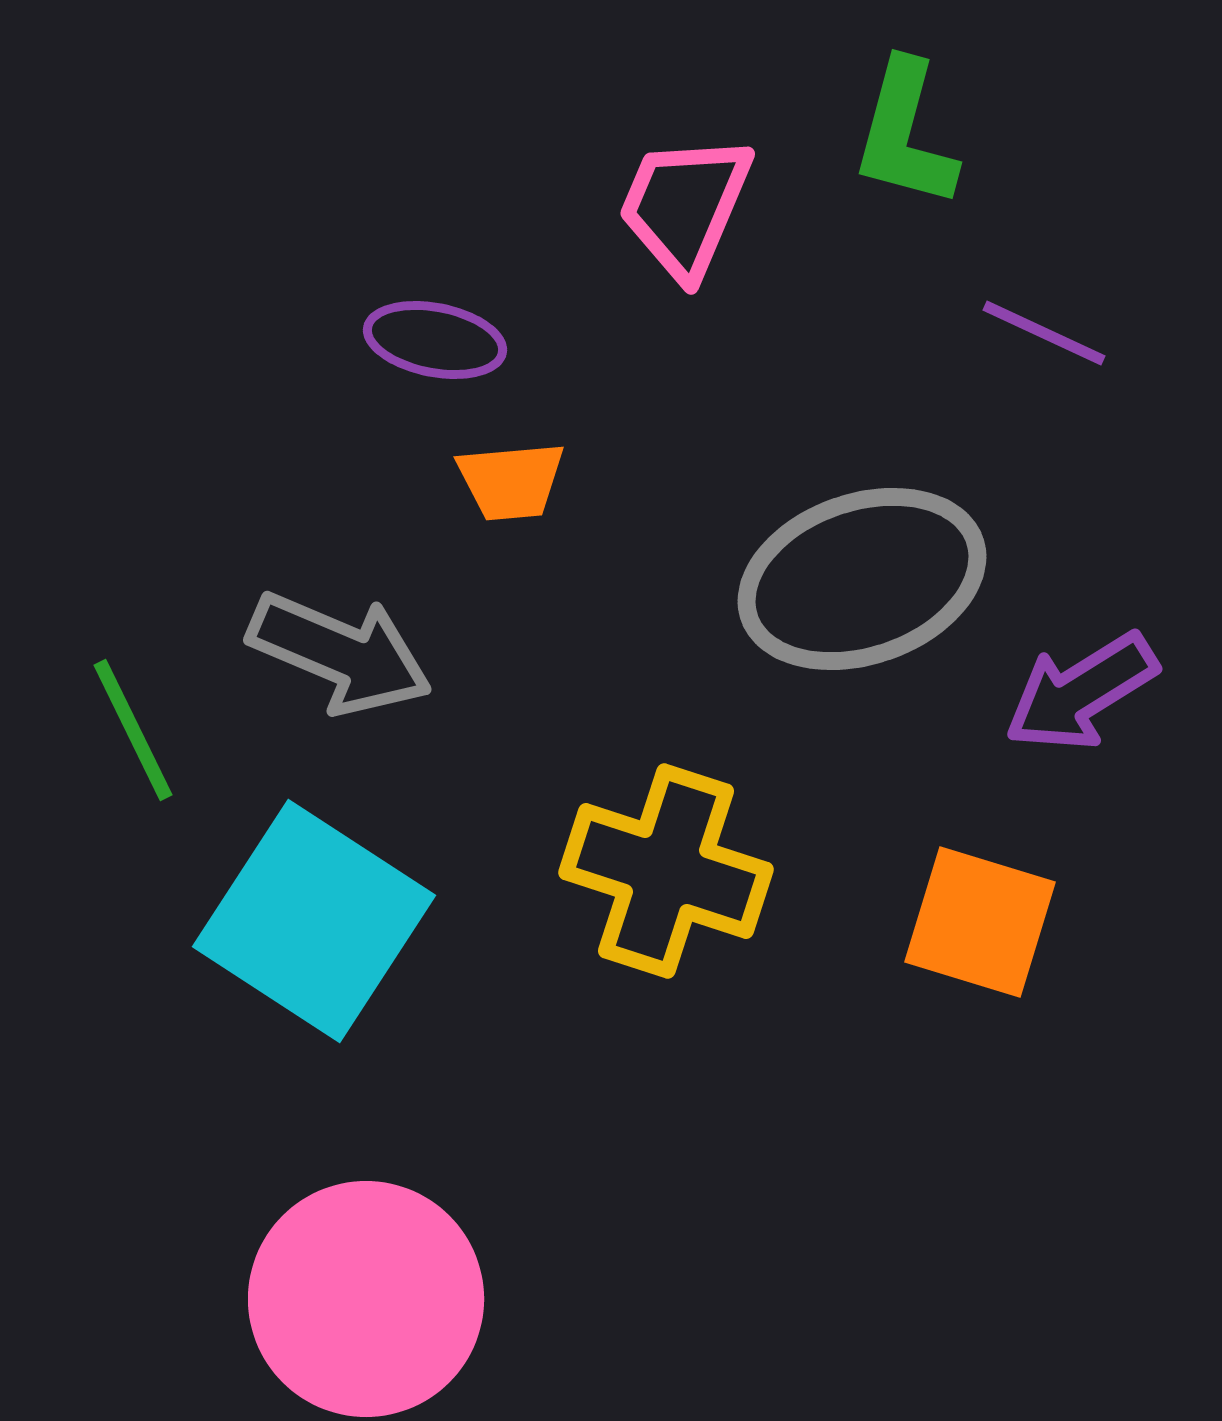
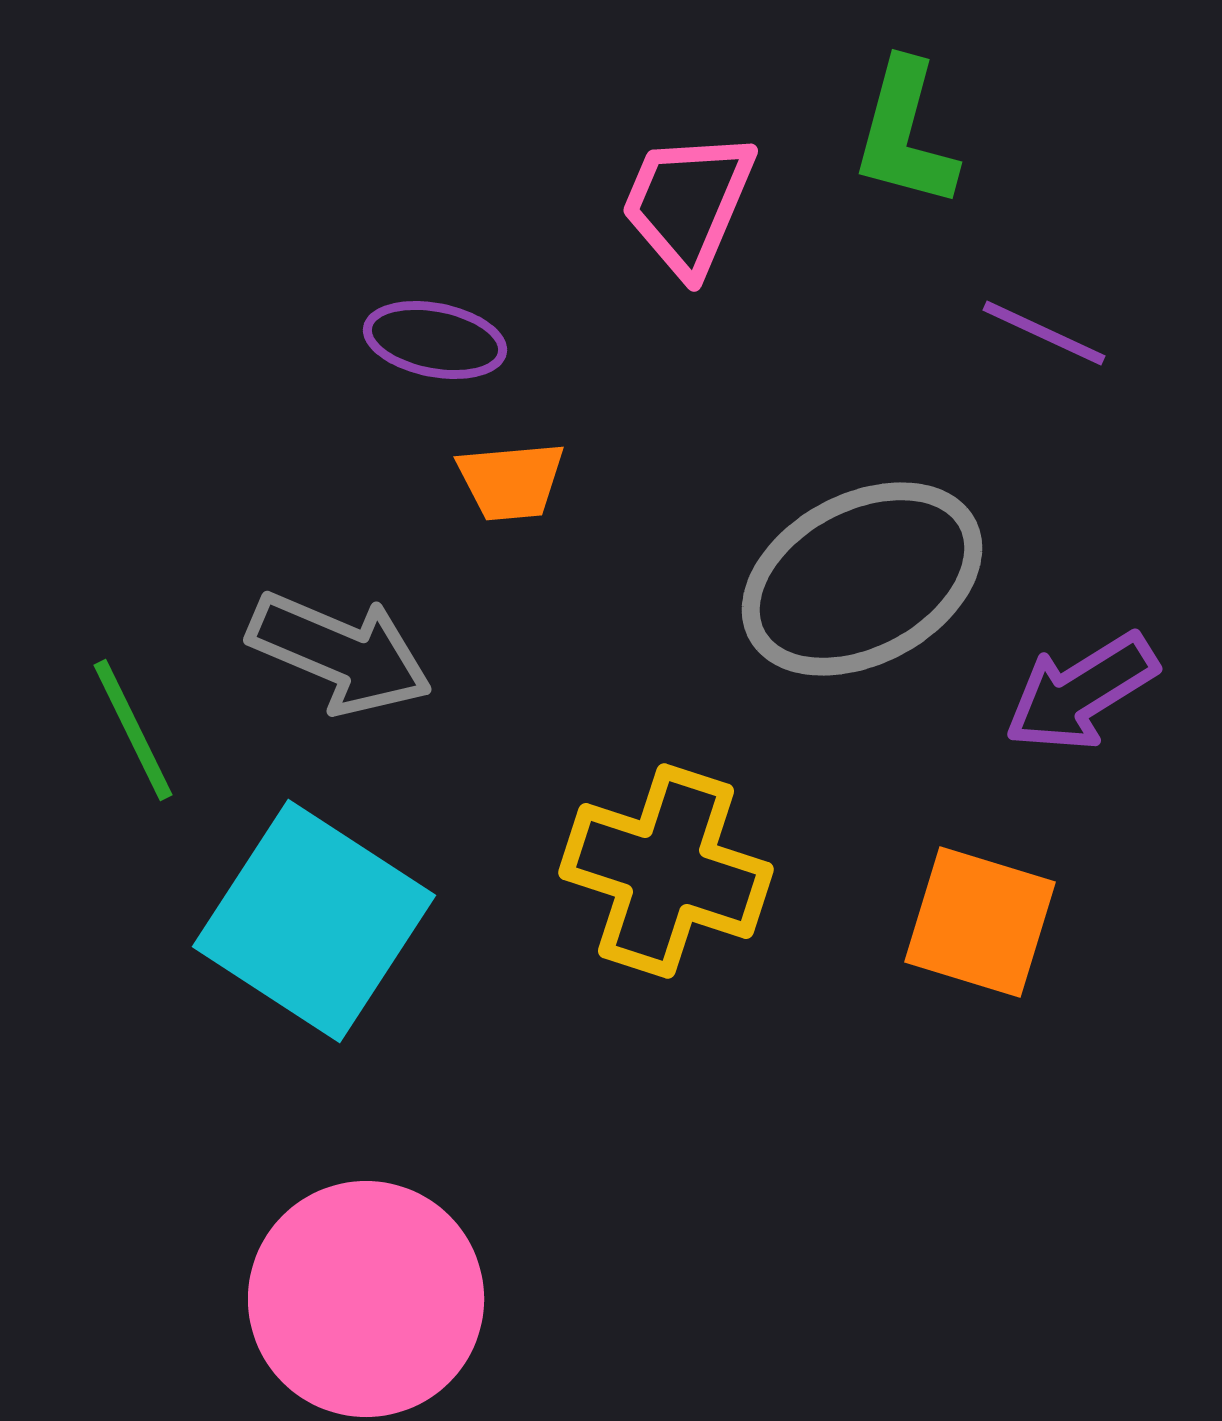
pink trapezoid: moved 3 px right, 3 px up
gray ellipse: rotated 9 degrees counterclockwise
